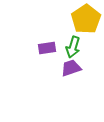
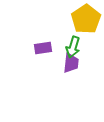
purple rectangle: moved 4 px left
purple trapezoid: moved 5 px up; rotated 115 degrees clockwise
